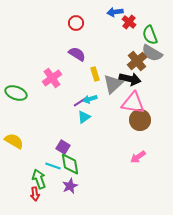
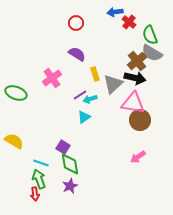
black arrow: moved 5 px right, 1 px up
purple line: moved 7 px up
cyan line: moved 12 px left, 3 px up
